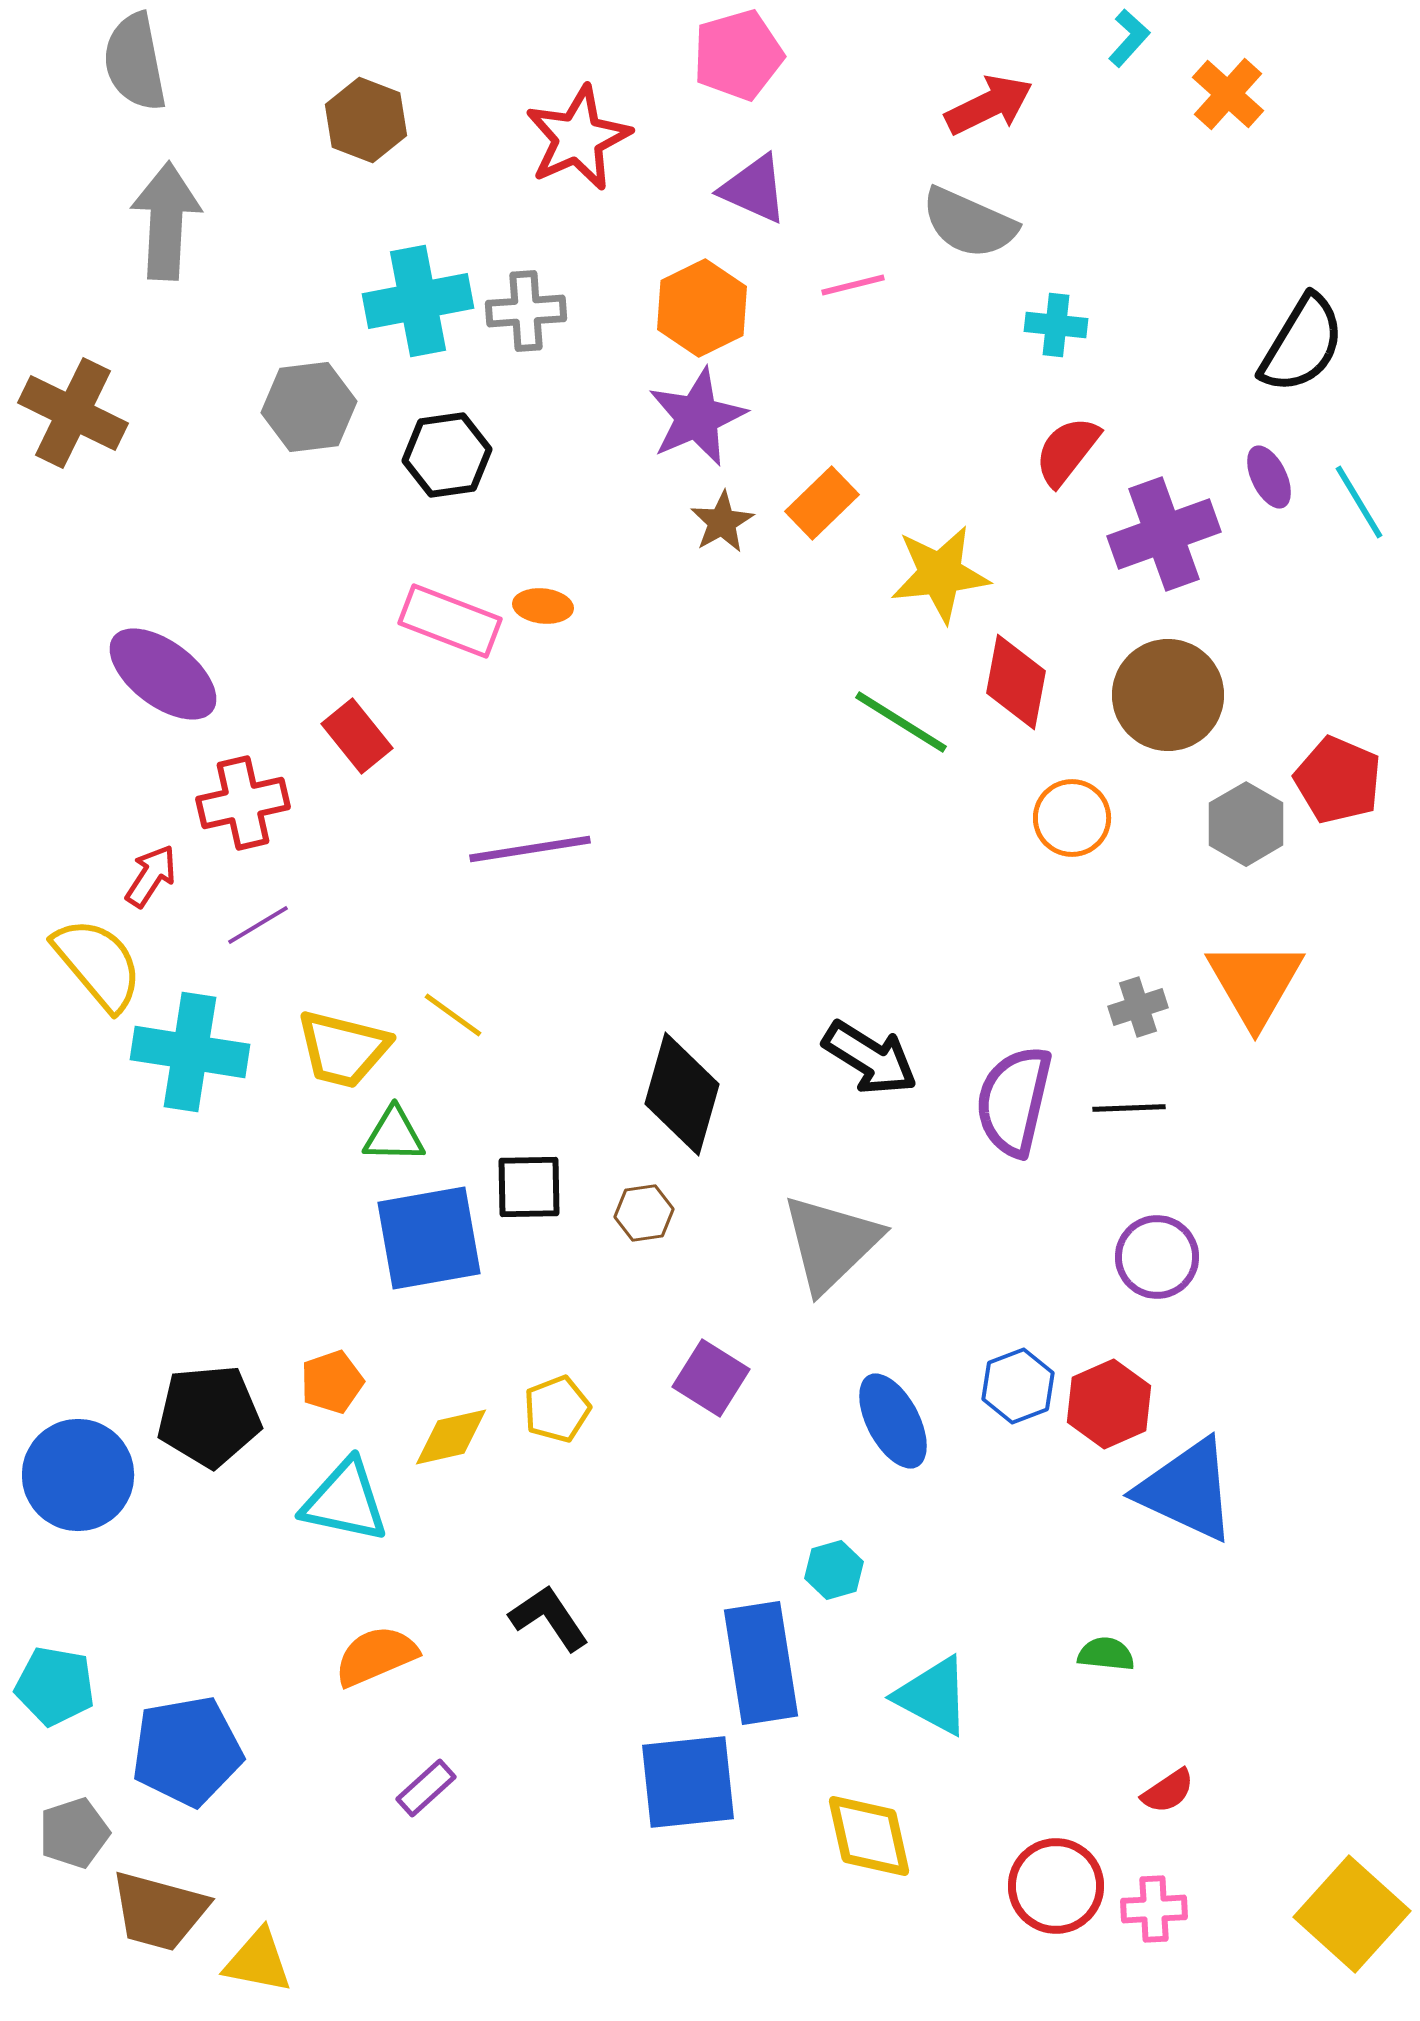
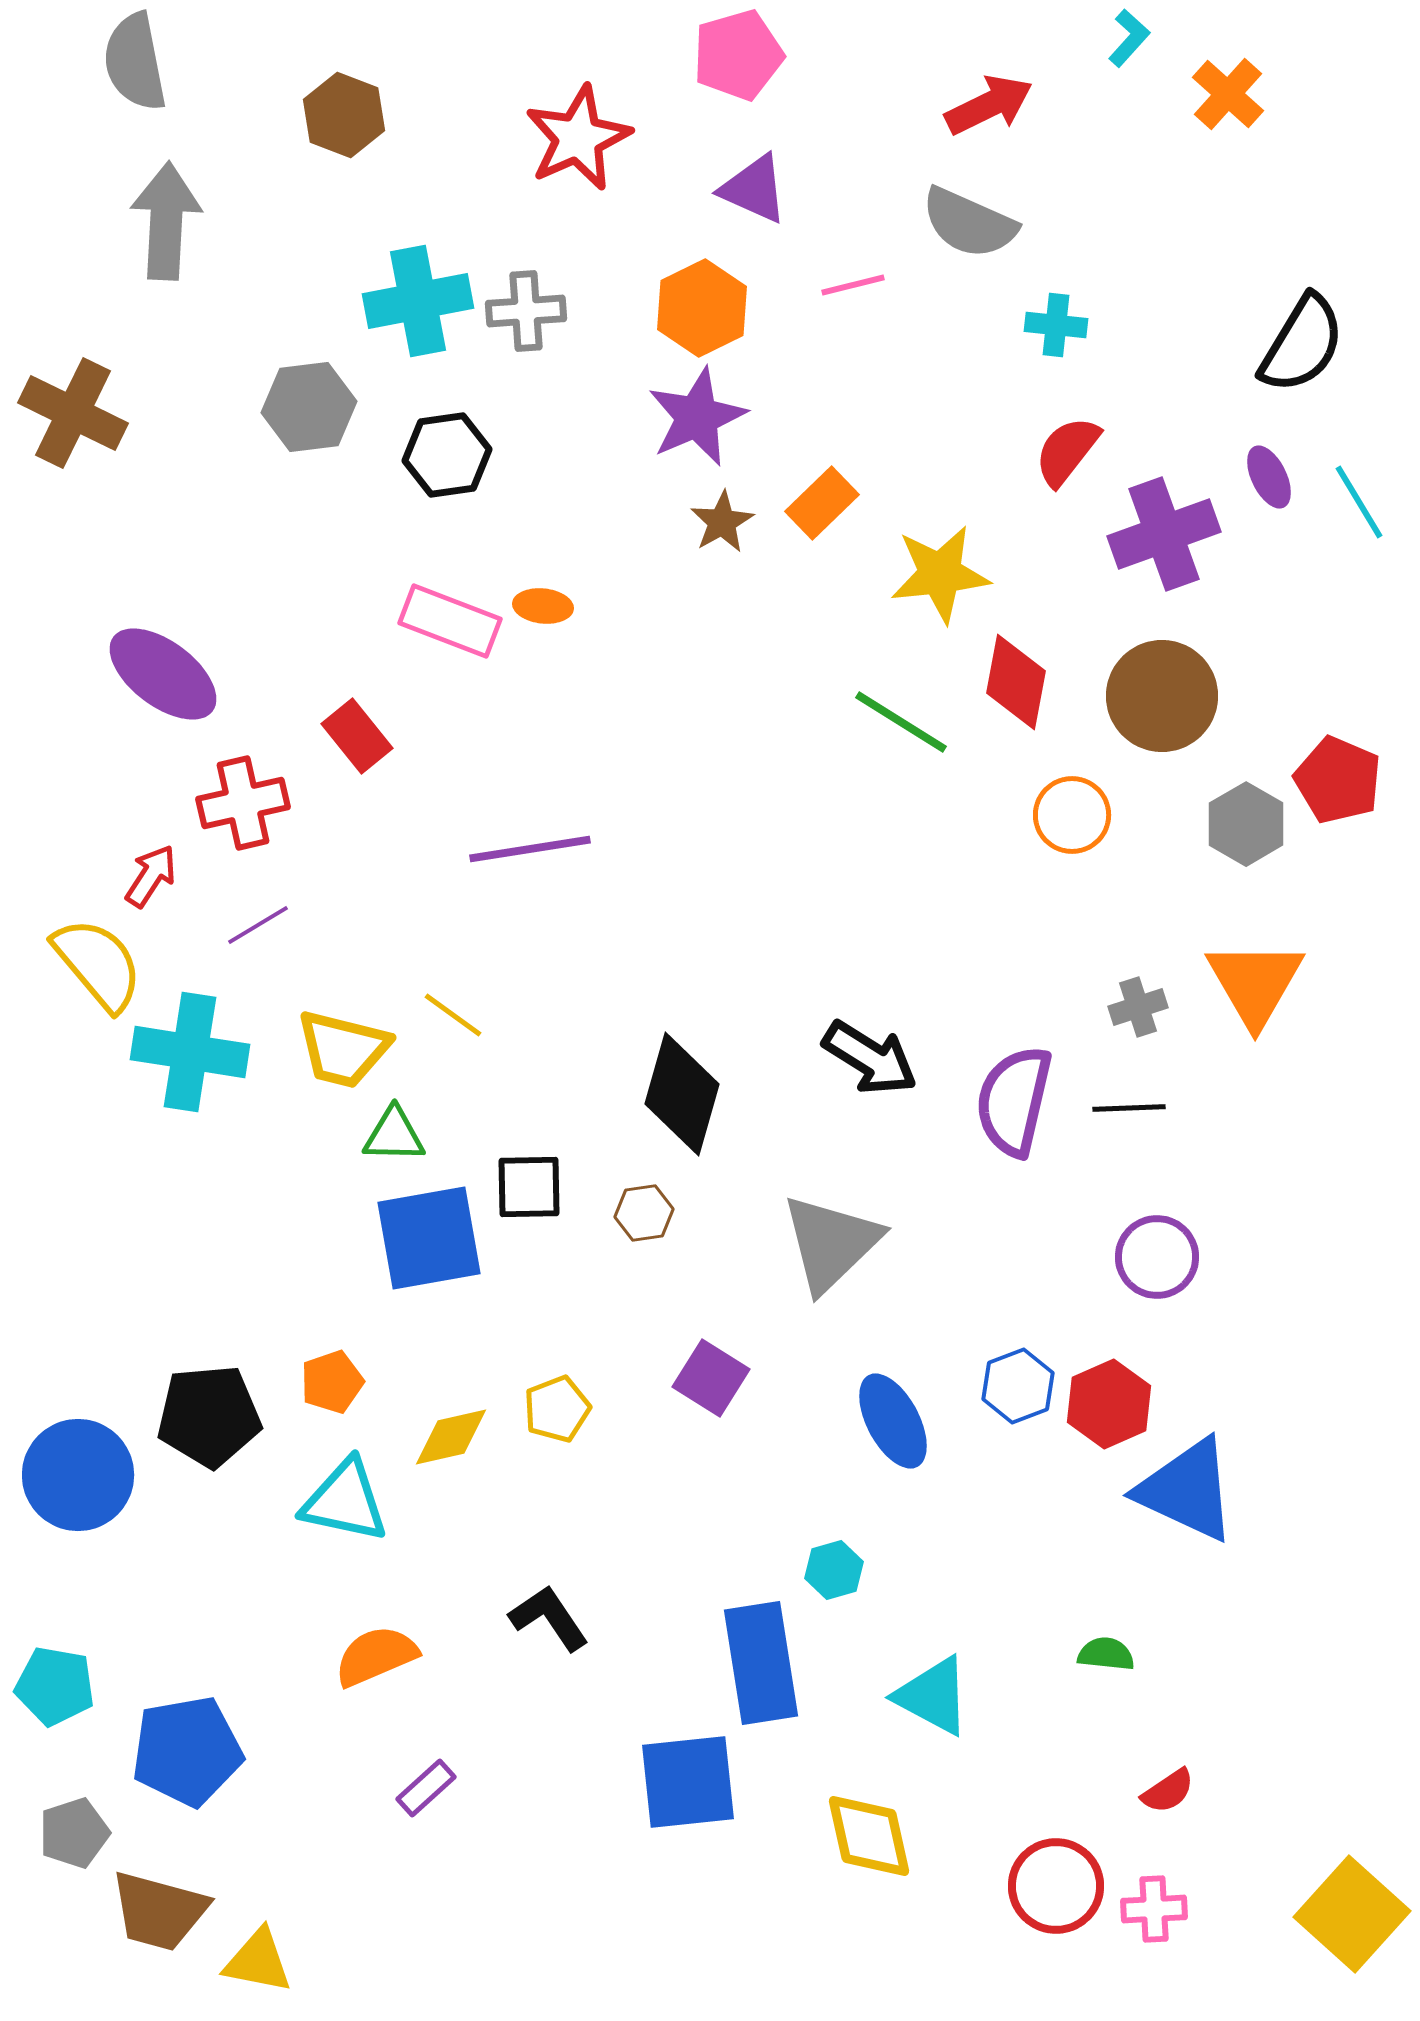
brown hexagon at (366, 120): moved 22 px left, 5 px up
brown circle at (1168, 695): moved 6 px left, 1 px down
orange circle at (1072, 818): moved 3 px up
